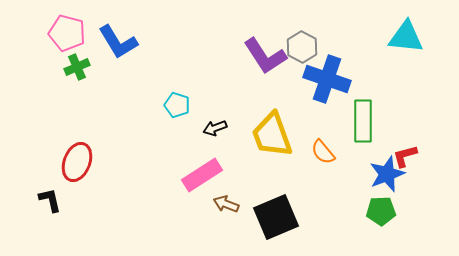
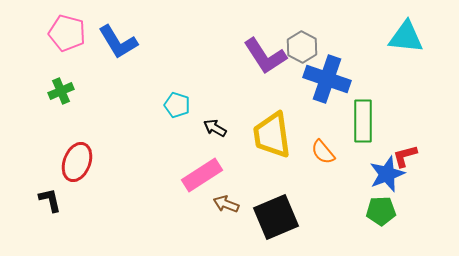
green cross: moved 16 px left, 24 px down
black arrow: rotated 50 degrees clockwise
yellow trapezoid: rotated 12 degrees clockwise
